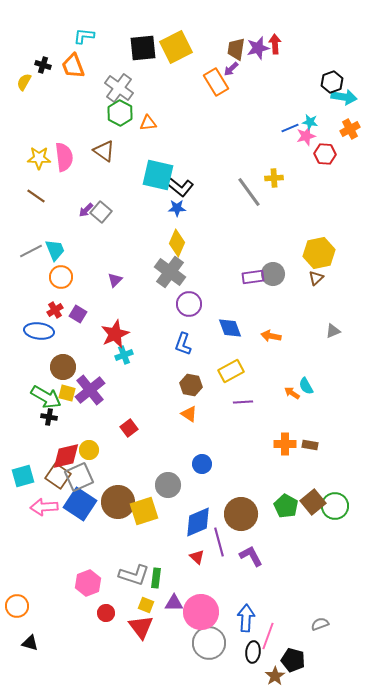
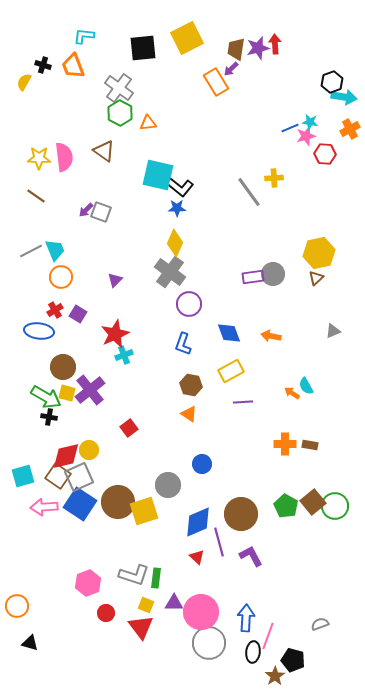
yellow square at (176, 47): moved 11 px right, 9 px up
gray square at (101, 212): rotated 20 degrees counterclockwise
yellow diamond at (177, 243): moved 2 px left
blue diamond at (230, 328): moved 1 px left, 5 px down
